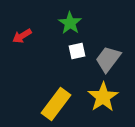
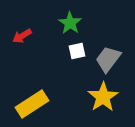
yellow rectangle: moved 24 px left; rotated 20 degrees clockwise
